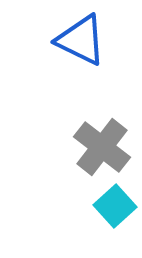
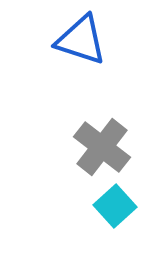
blue triangle: rotated 8 degrees counterclockwise
